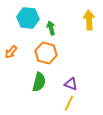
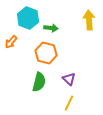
cyan hexagon: rotated 15 degrees clockwise
green arrow: rotated 112 degrees clockwise
orange arrow: moved 10 px up
purple triangle: moved 2 px left, 5 px up; rotated 24 degrees clockwise
